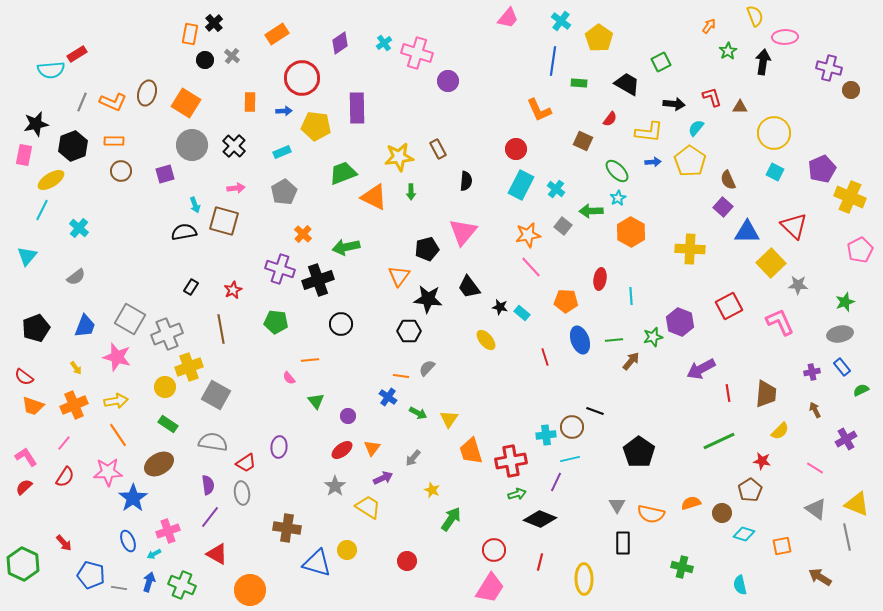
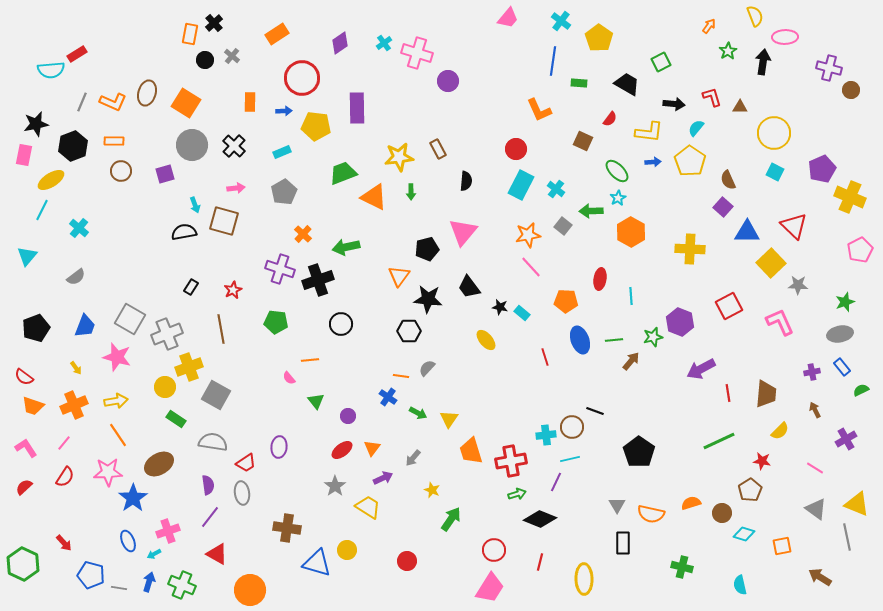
green rectangle at (168, 424): moved 8 px right, 5 px up
pink L-shape at (26, 457): moved 9 px up
